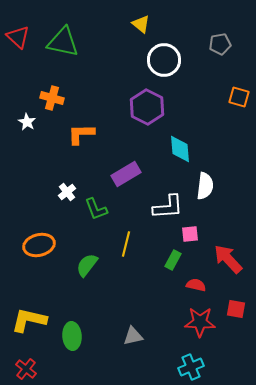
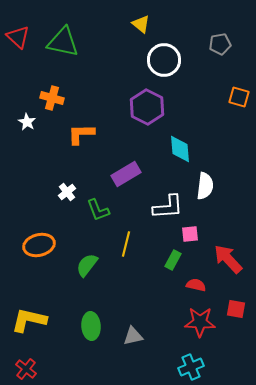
green L-shape: moved 2 px right, 1 px down
green ellipse: moved 19 px right, 10 px up
